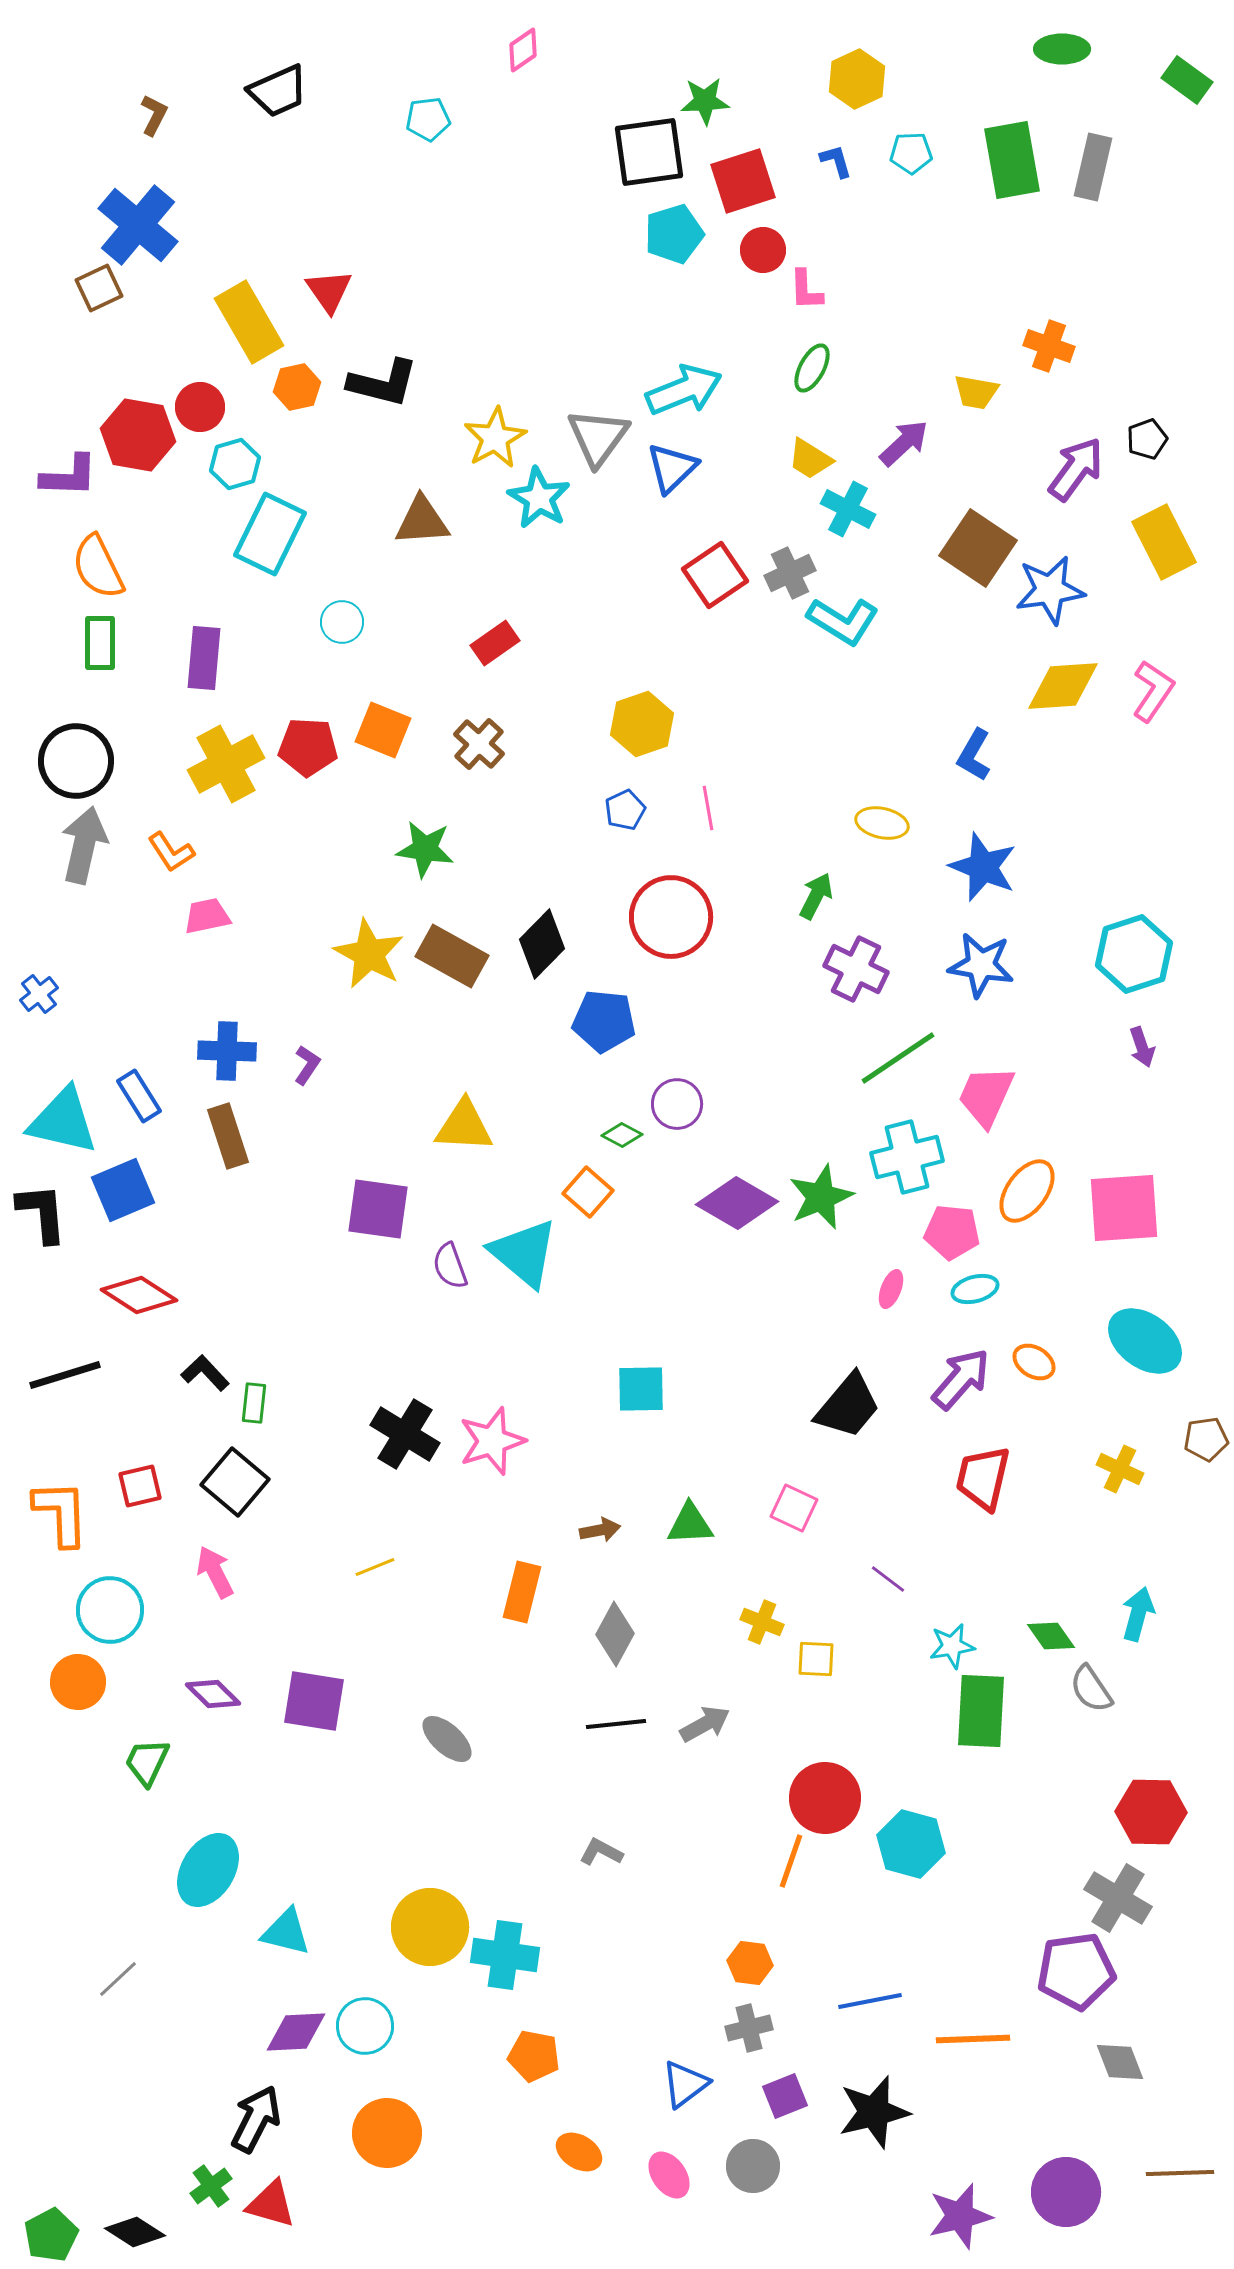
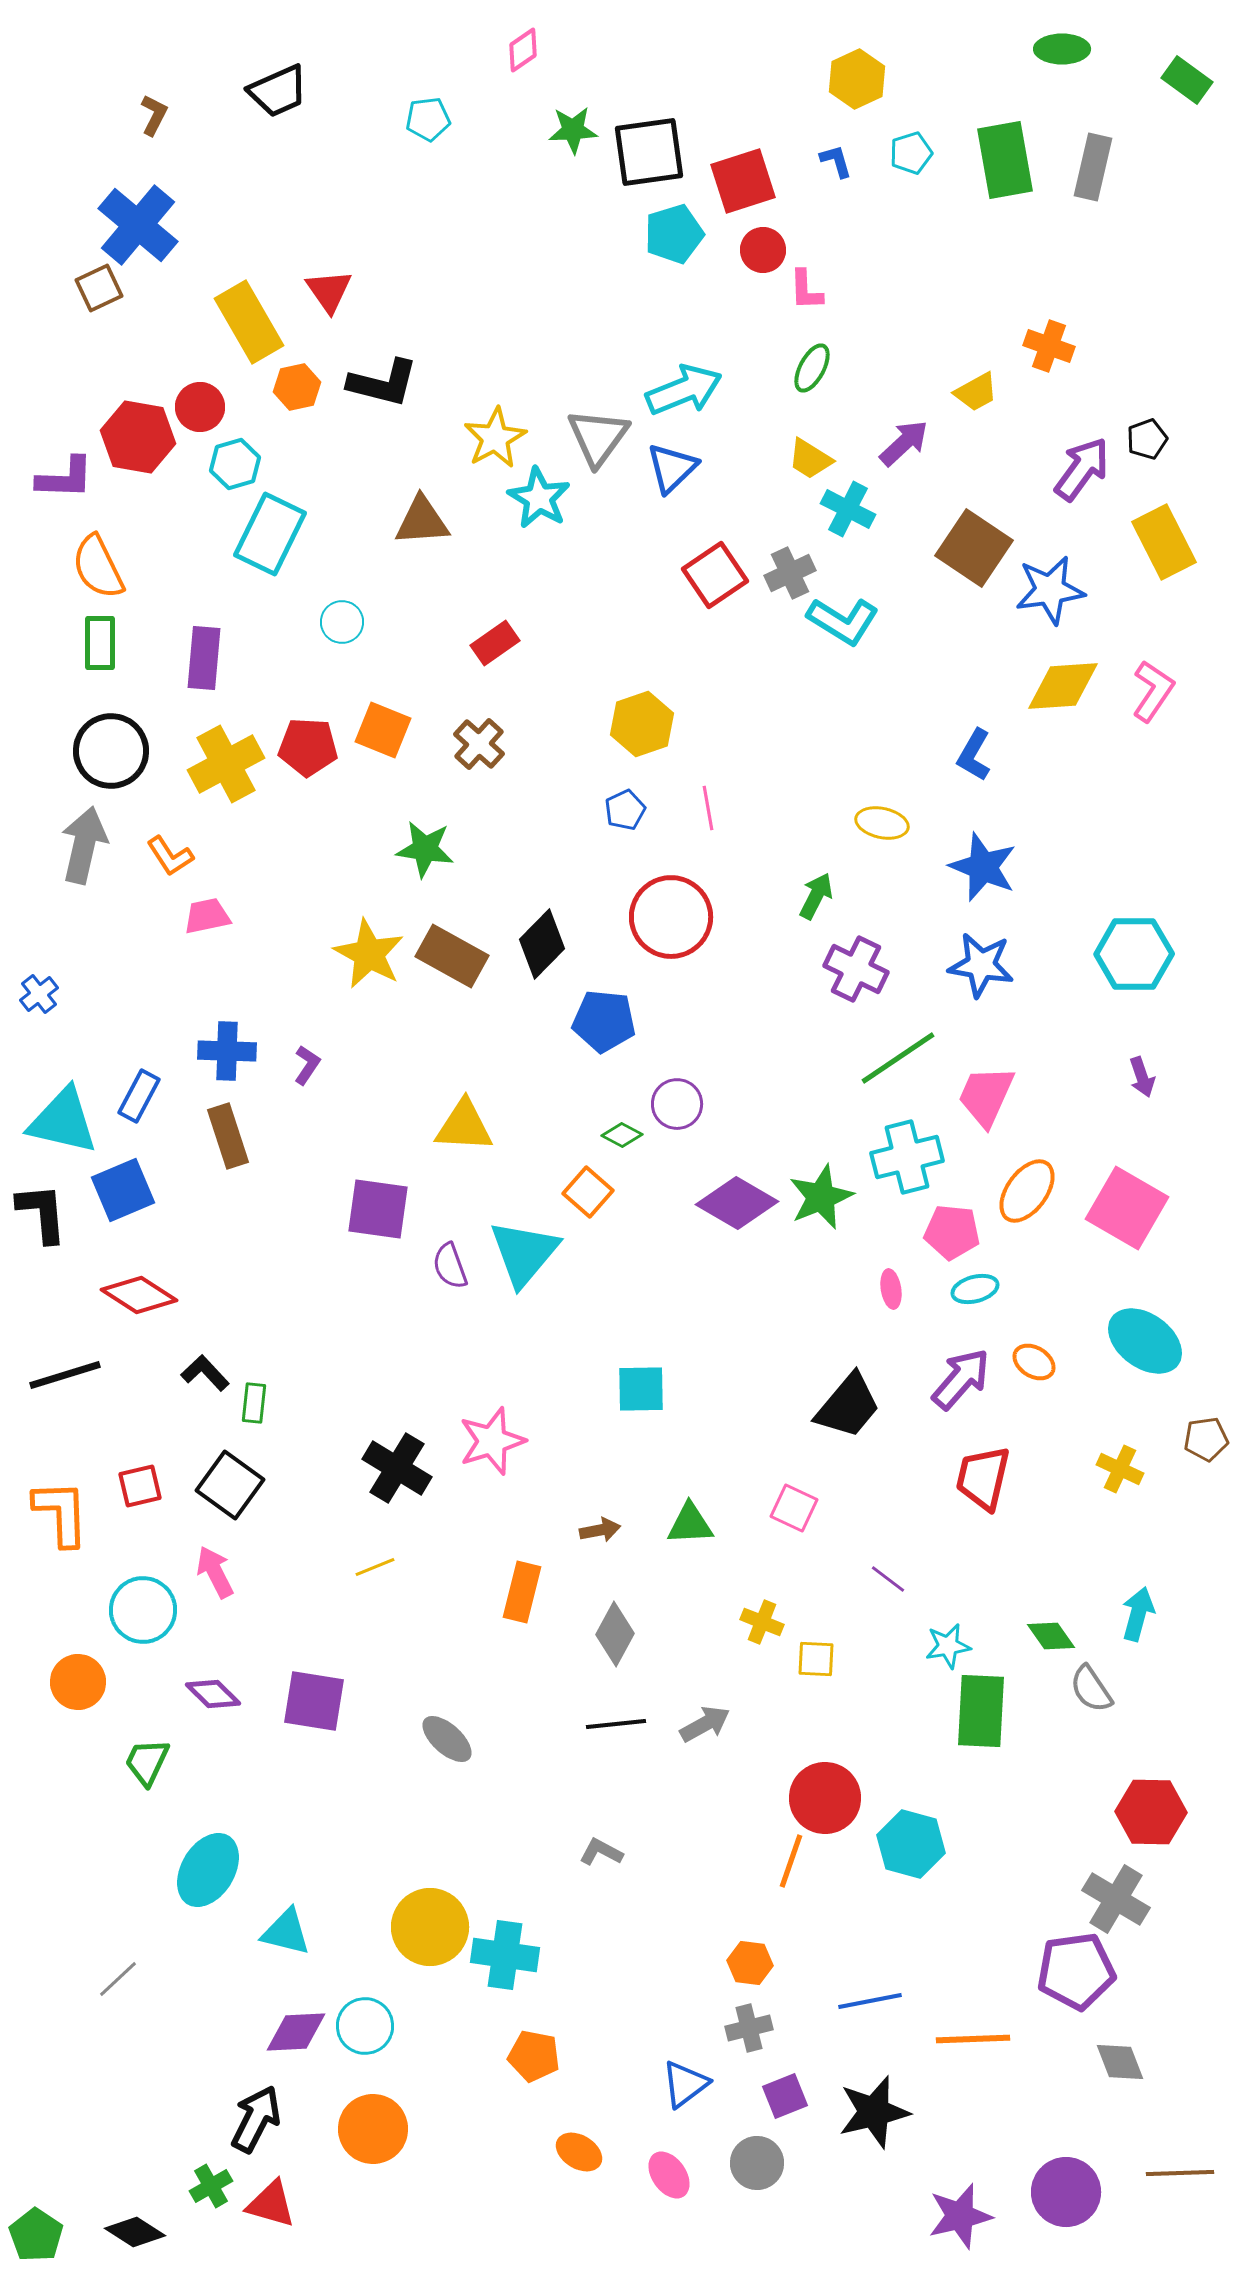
green star at (705, 101): moved 132 px left, 29 px down
cyan pentagon at (911, 153): rotated 15 degrees counterclockwise
green rectangle at (1012, 160): moved 7 px left
yellow trapezoid at (976, 392): rotated 39 degrees counterclockwise
red hexagon at (138, 435): moved 2 px down
purple arrow at (1076, 469): moved 6 px right
purple L-shape at (69, 476): moved 4 px left, 2 px down
brown square at (978, 548): moved 4 px left
black circle at (76, 761): moved 35 px right, 10 px up
orange L-shape at (171, 852): moved 1 px left, 4 px down
cyan hexagon at (1134, 954): rotated 18 degrees clockwise
purple arrow at (1142, 1047): moved 30 px down
blue rectangle at (139, 1096): rotated 60 degrees clockwise
pink square at (1124, 1208): moved 3 px right; rotated 34 degrees clockwise
cyan triangle at (524, 1253): rotated 30 degrees clockwise
pink ellipse at (891, 1289): rotated 30 degrees counterclockwise
black cross at (405, 1434): moved 8 px left, 34 px down
black square at (235, 1482): moved 5 px left, 3 px down; rotated 4 degrees counterclockwise
cyan circle at (110, 1610): moved 33 px right
cyan star at (952, 1646): moved 4 px left
gray cross at (1118, 1898): moved 2 px left, 1 px down
orange circle at (387, 2133): moved 14 px left, 4 px up
gray circle at (753, 2166): moved 4 px right, 3 px up
green cross at (211, 2186): rotated 6 degrees clockwise
green pentagon at (51, 2235): moved 15 px left; rotated 10 degrees counterclockwise
